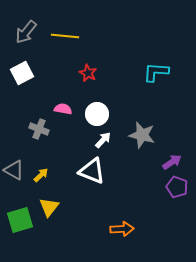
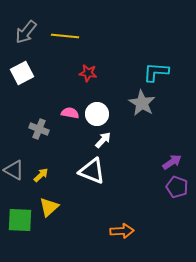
red star: rotated 18 degrees counterclockwise
pink semicircle: moved 7 px right, 4 px down
gray star: moved 32 px up; rotated 16 degrees clockwise
yellow triangle: rotated 10 degrees clockwise
green square: rotated 20 degrees clockwise
orange arrow: moved 2 px down
